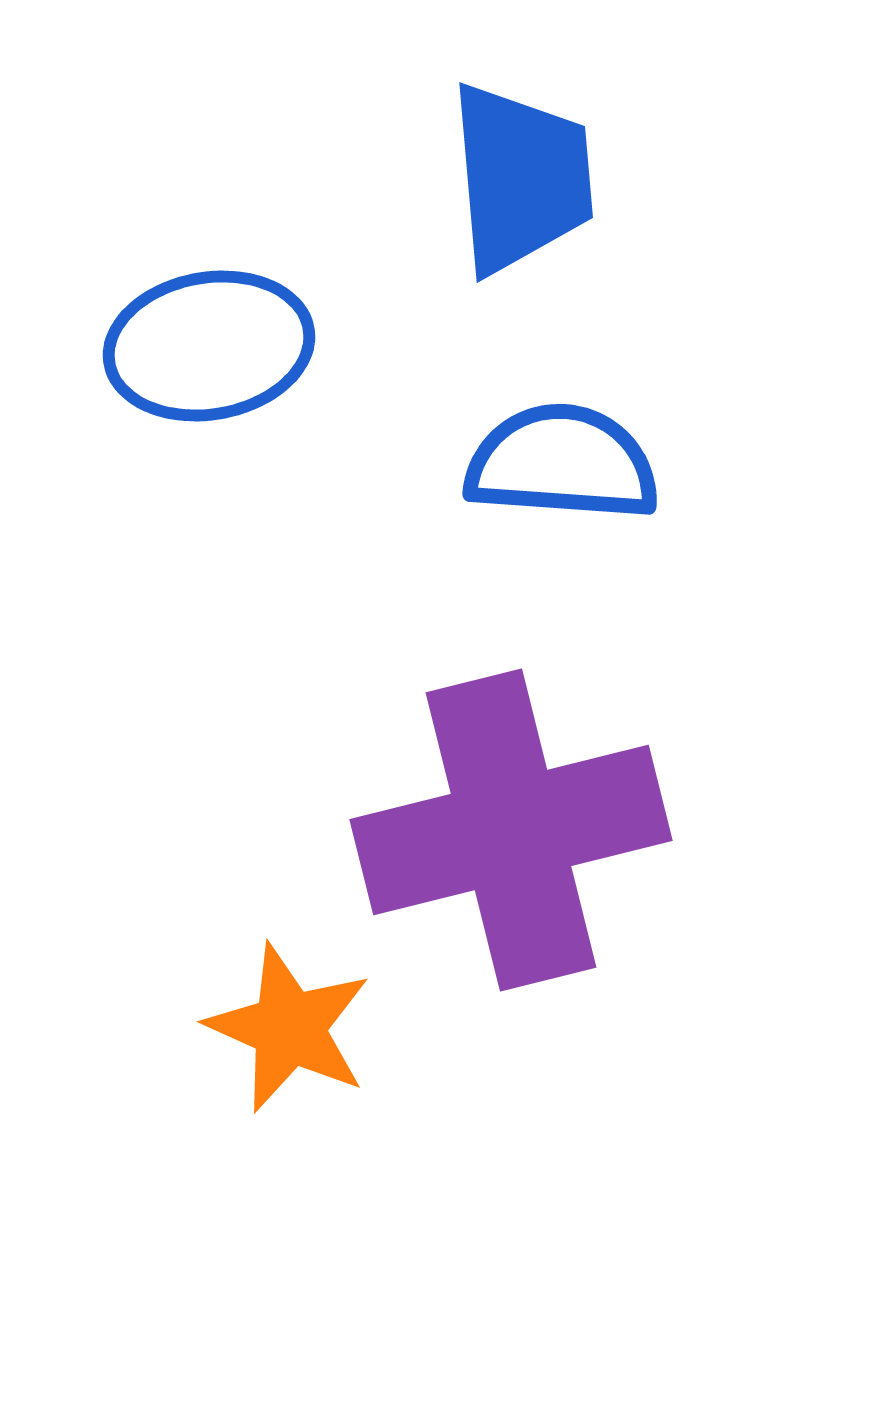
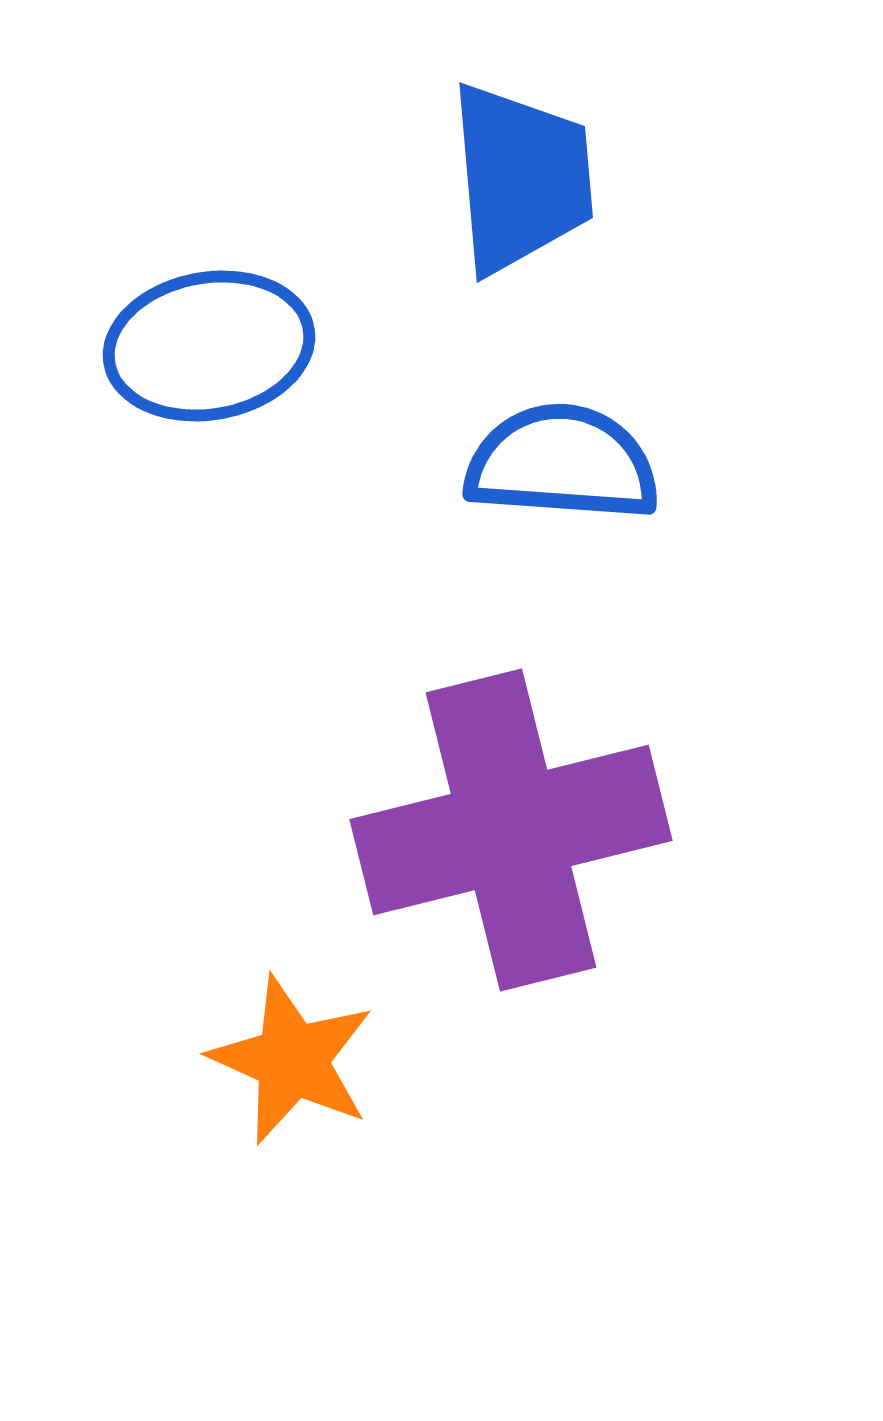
orange star: moved 3 px right, 32 px down
